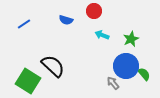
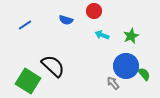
blue line: moved 1 px right, 1 px down
green star: moved 3 px up
